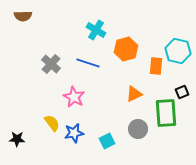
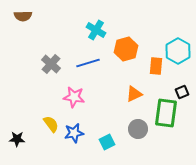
cyan hexagon: rotated 15 degrees clockwise
blue line: rotated 35 degrees counterclockwise
pink star: rotated 20 degrees counterclockwise
green rectangle: rotated 12 degrees clockwise
yellow semicircle: moved 1 px left, 1 px down
cyan square: moved 1 px down
